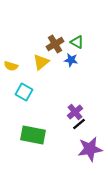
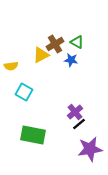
yellow triangle: moved 7 px up; rotated 12 degrees clockwise
yellow semicircle: rotated 24 degrees counterclockwise
